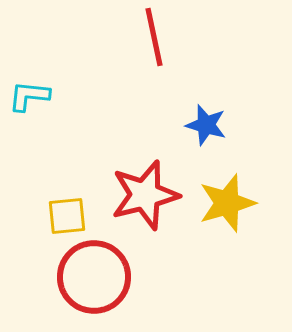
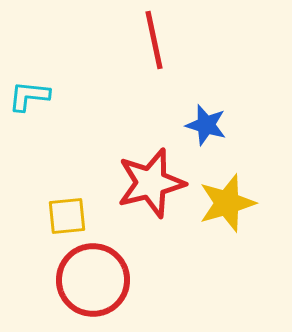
red line: moved 3 px down
red star: moved 6 px right, 12 px up
red circle: moved 1 px left, 3 px down
